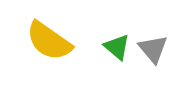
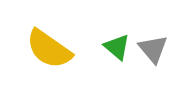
yellow semicircle: moved 8 px down
